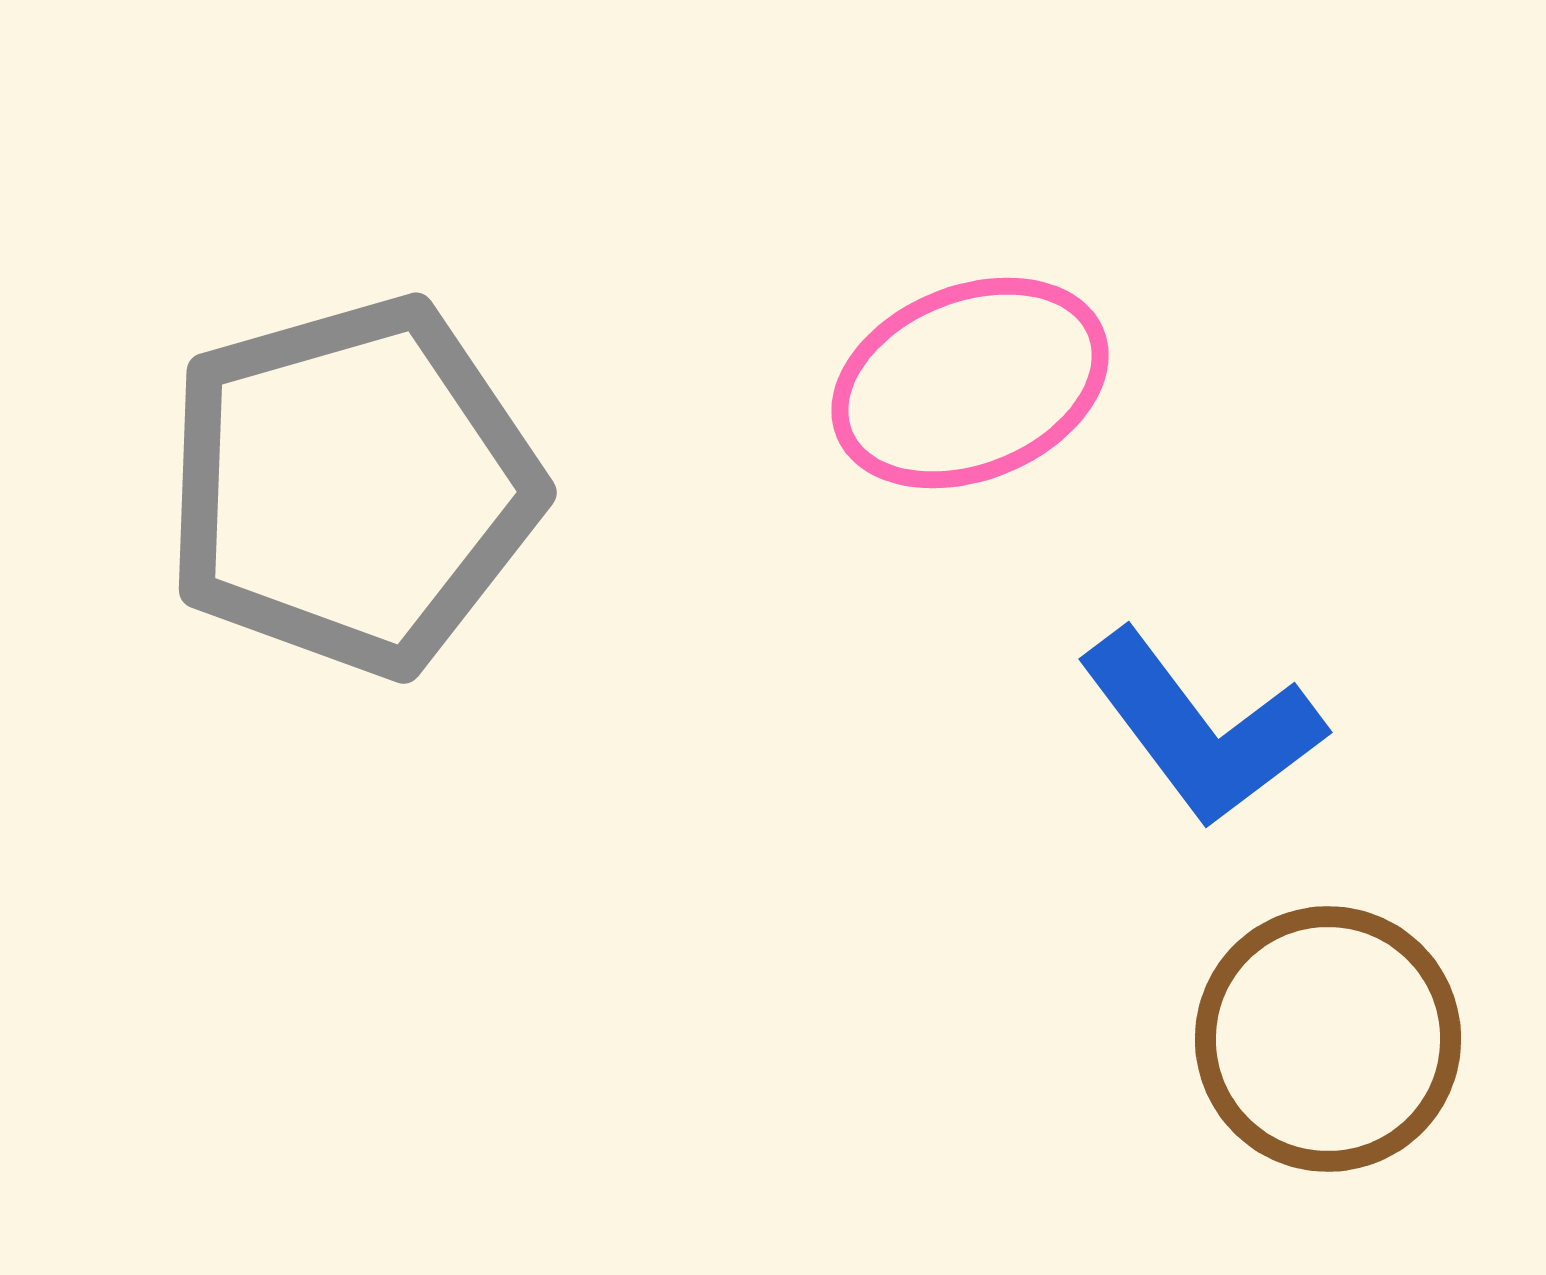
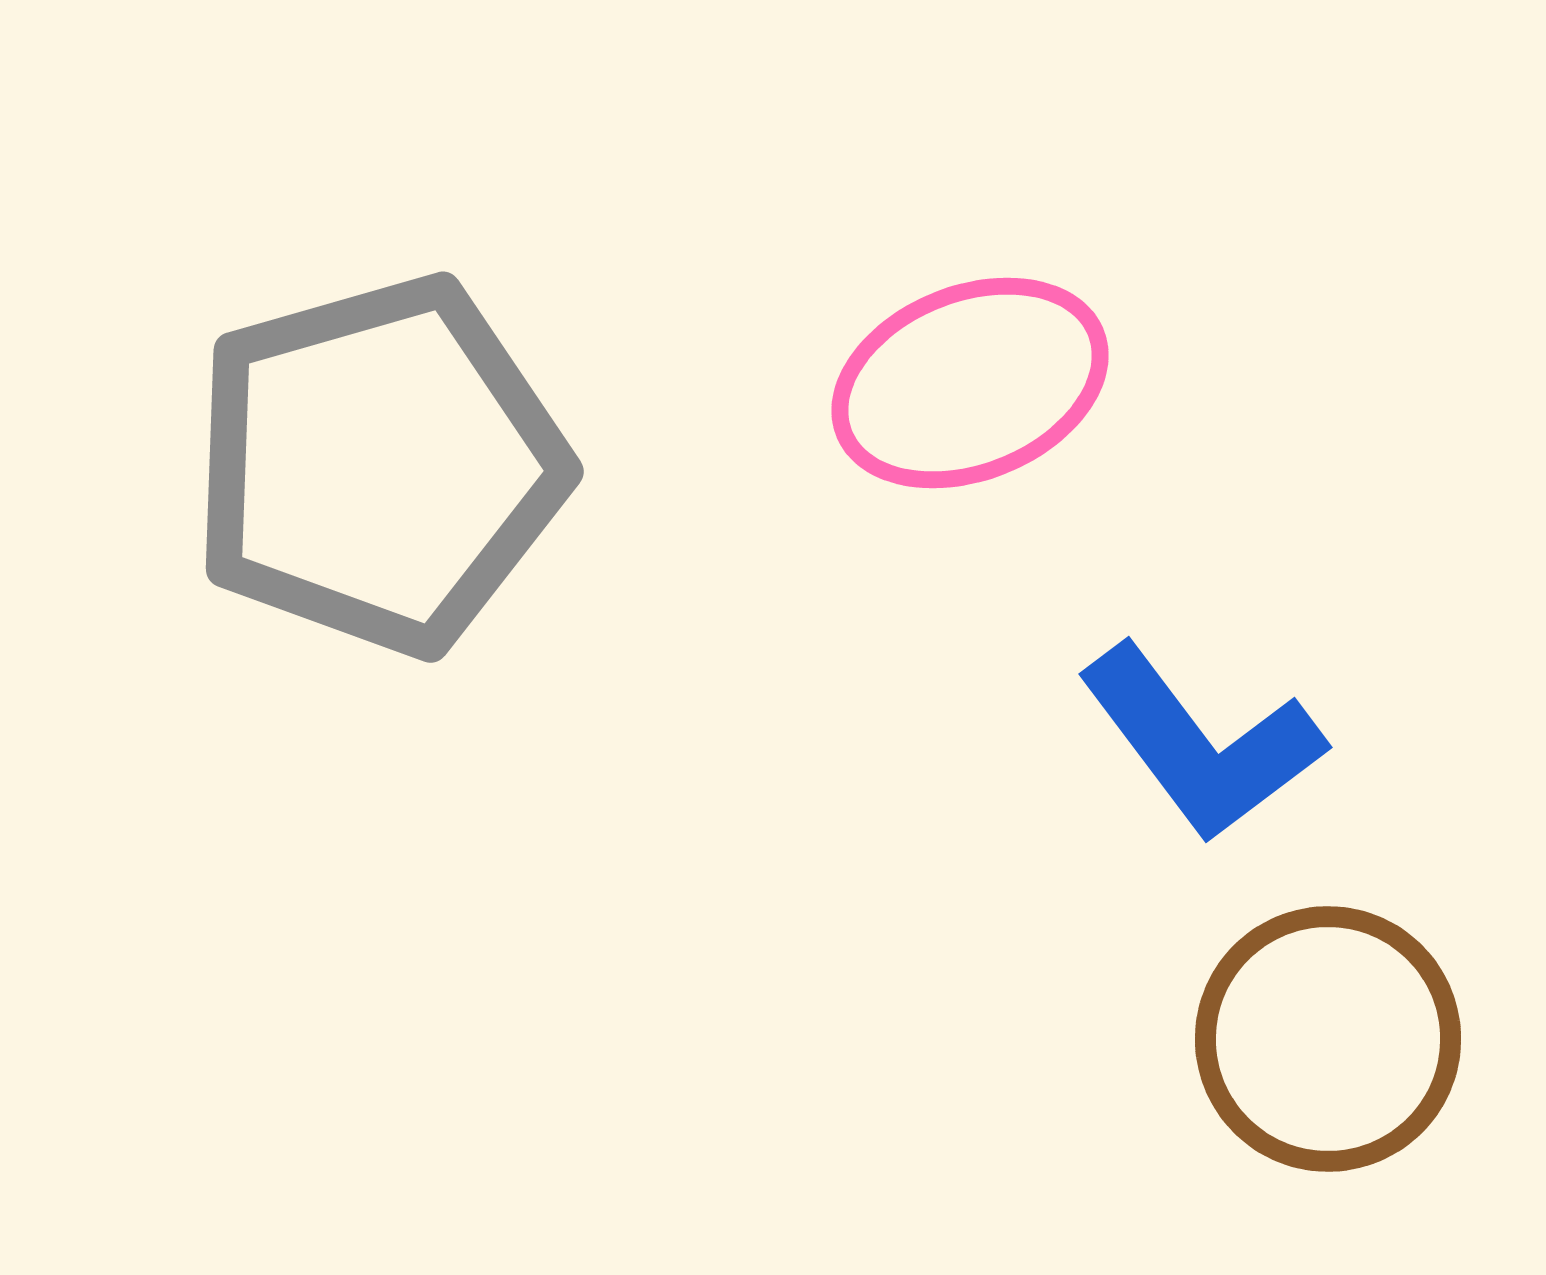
gray pentagon: moved 27 px right, 21 px up
blue L-shape: moved 15 px down
